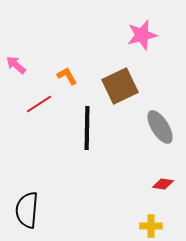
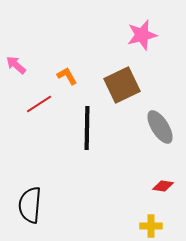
brown square: moved 2 px right, 1 px up
red diamond: moved 2 px down
black semicircle: moved 3 px right, 5 px up
